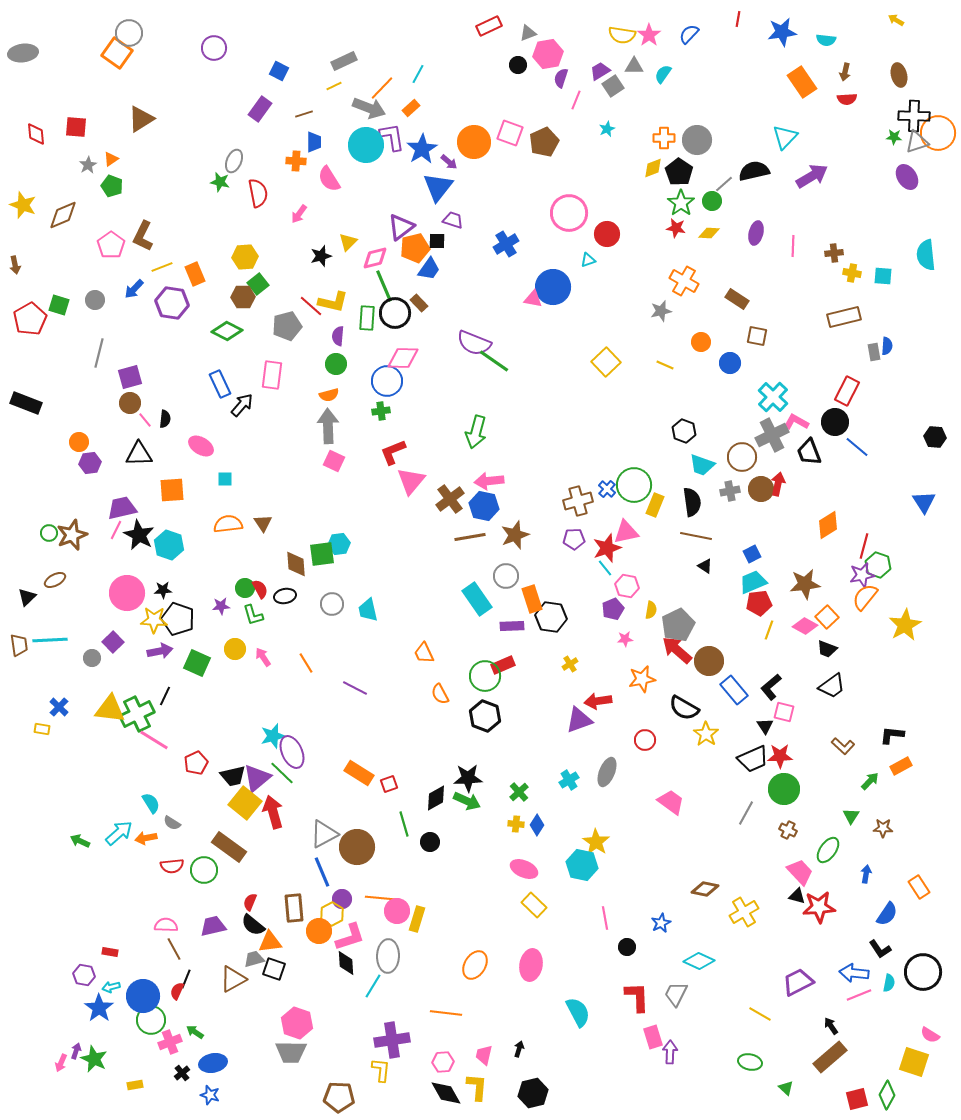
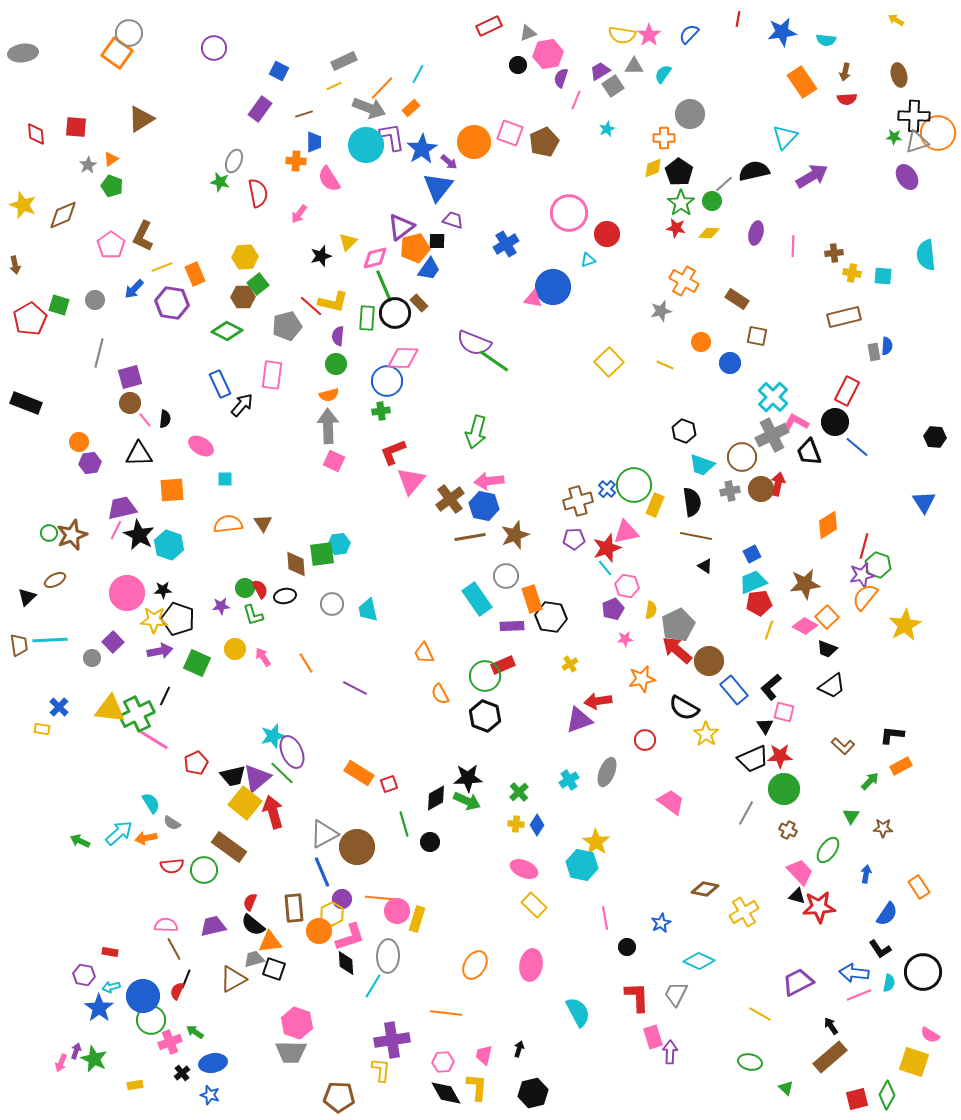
gray circle at (697, 140): moved 7 px left, 26 px up
yellow square at (606, 362): moved 3 px right
